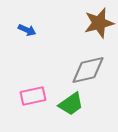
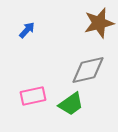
blue arrow: rotated 72 degrees counterclockwise
